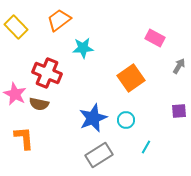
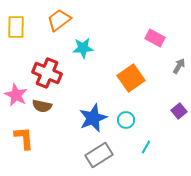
yellow rectangle: rotated 45 degrees clockwise
pink star: moved 1 px right, 1 px down
brown semicircle: moved 3 px right, 2 px down
purple square: rotated 35 degrees counterclockwise
